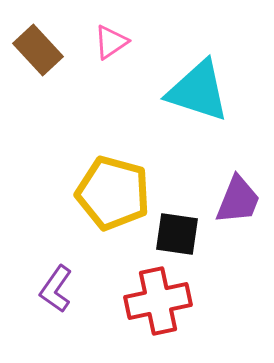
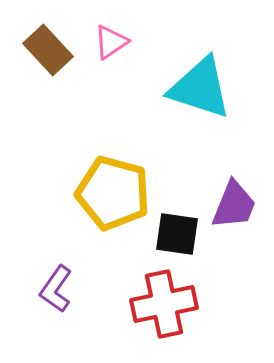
brown rectangle: moved 10 px right
cyan triangle: moved 2 px right, 3 px up
purple trapezoid: moved 4 px left, 5 px down
red cross: moved 6 px right, 3 px down
